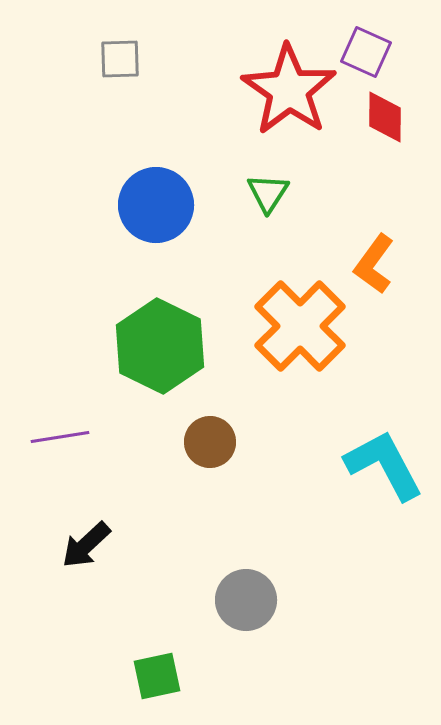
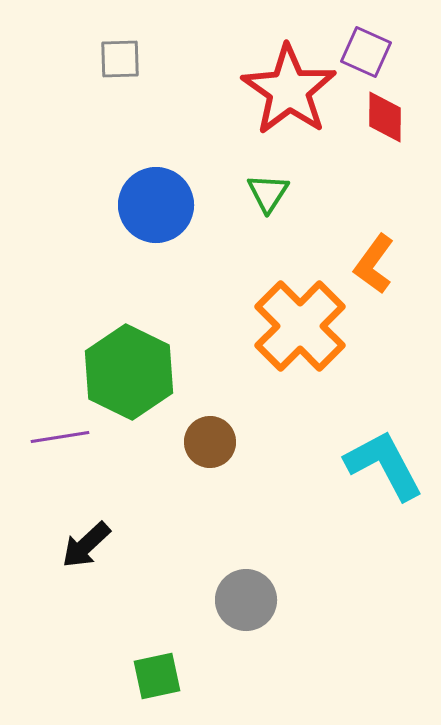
green hexagon: moved 31 px left, 26 px down
